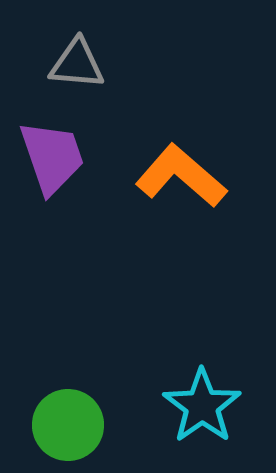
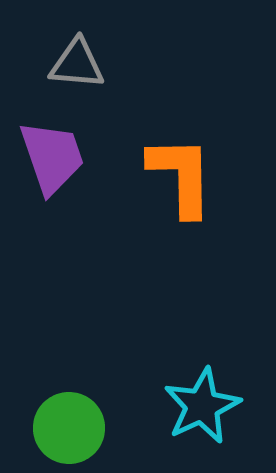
orange L-shape: rotated 48 degrees clockwise
cyan star: rotated 10 degrees clockwise
green circle: moved 1 px right, 3 px down
